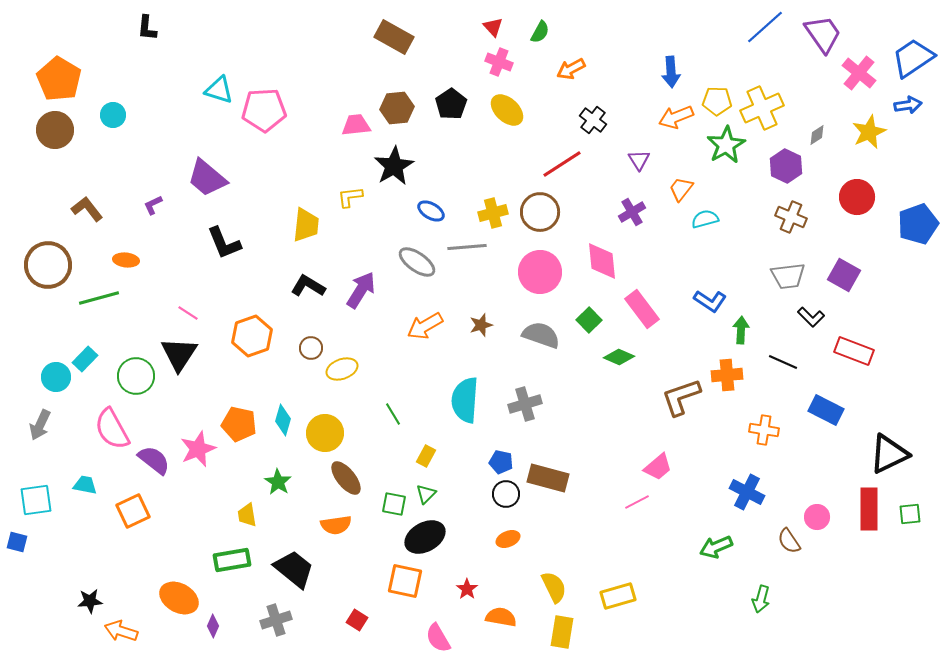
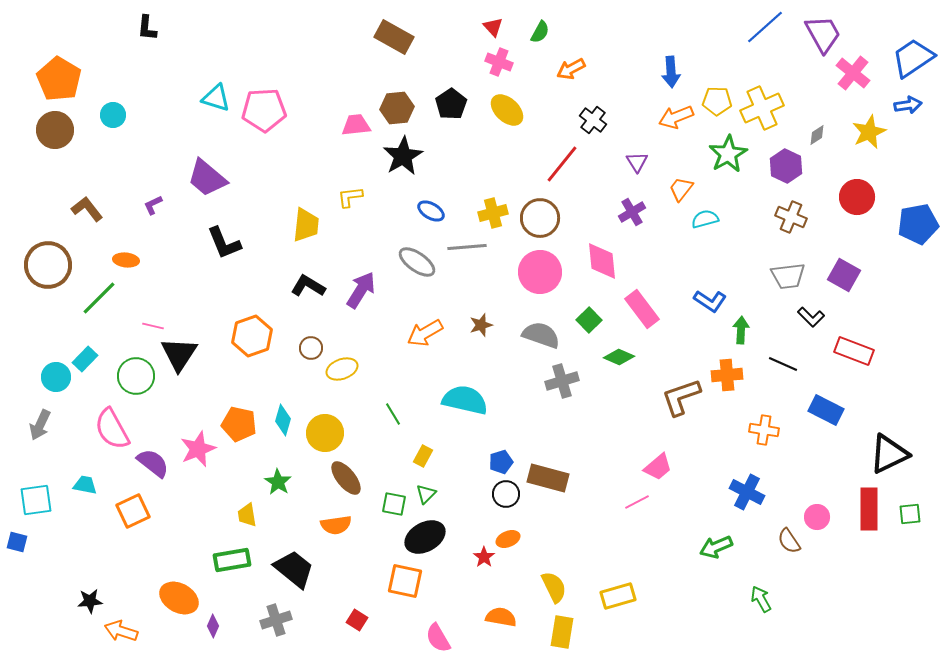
purple trapezoid at (823, 34): rotated 6 degrees clockwise
pink cross at (859, 73): moved 6 px left
cyan triangle at (219, 90): moved 3 px left, 8 px down
green star at (726, 145): moved 2 px right, 9 px down
purple triangle at (639, 160): moved 2 px left, 2 px down
red line at (562, 164): rotated 18 degrees counterclockwise
black star at (394, 166): moved 9 px right, 10 px up
brown circle at (540, 212): moved 6 px down
blue pentagon at (918, 224): rotated 9 degrees clockwise
green line at (99, 298): rotated 30 degrees counterclockwise
pink line at (188, 313): moved 35 px left, 13 px down; rotated 20 degrees counterclockwise
orange arrow at (425, 326): moved 7 px down
black line at (783, 362): moved 2 px down
cyan semicircle at (465, 400): rotated 99 degrees clockwise
gray cross at (525, 404): moved 37 px right, 23 px up
yellow rectangle at (426, 456): moved 3 px left
purple semicircle at (154, 460): moved 1 px left, 3 px down
blue pentagon at (501, 462): rotated 30 degrees counterclockwise
red star at (467, 589): moved 17 px right, 32 px up
green arrow at (761, 599): rotated 136 degrees clockwise
